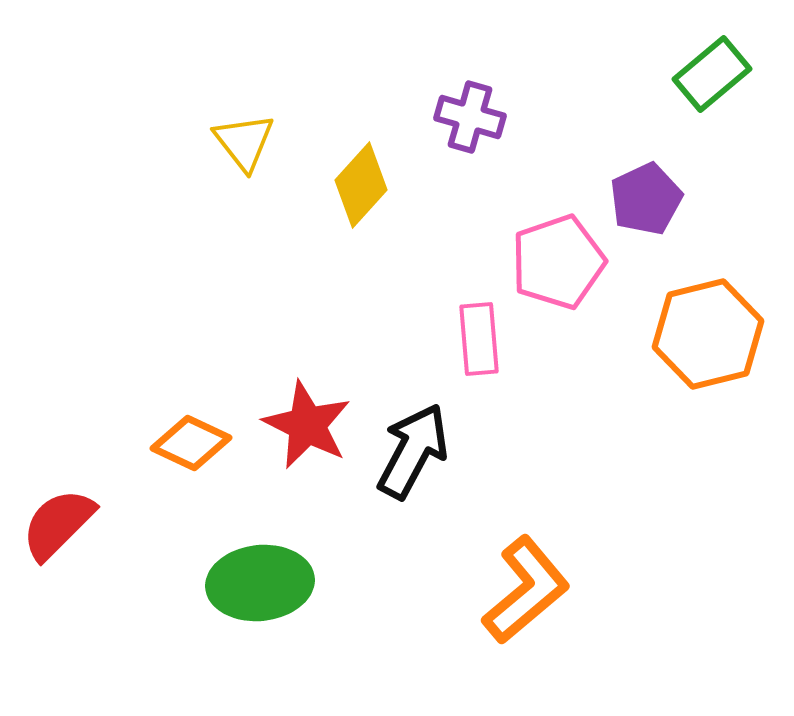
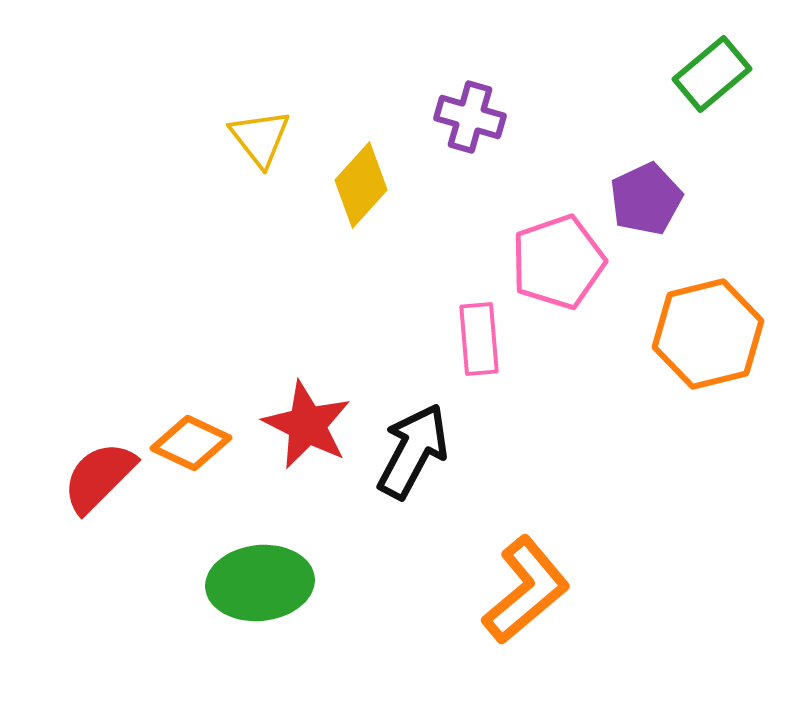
yellow triangle: moved 16 px right, 4 px up
red semicircle: moved 41 px right, 47 px up
